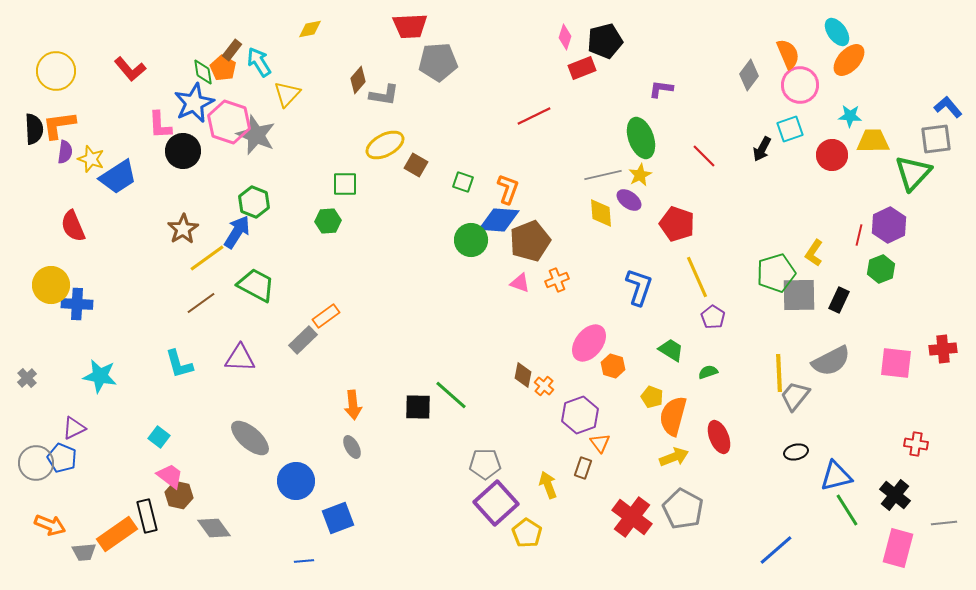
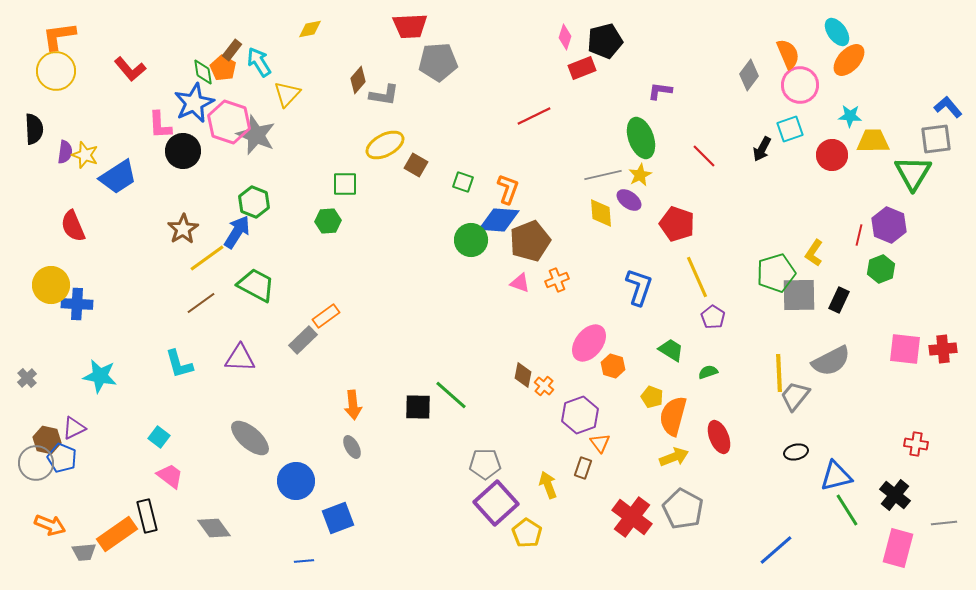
purple L-shape at (661, 89): moved 1 px left, 2 px down
orange L-shape at (59, 125): moved 89 px up
yellow star at (91, 159): moved 6 px left, 4 px up
green triangle at (913, 173): rotated 12 degrees counterclockwise
purple hexagon at (889, 225): rotated 12 degrees counterclockwise
pink square at (896, 363): moved 9 px right, 14 px up
brown hexagon at (179, 495): moved 132 px left, 55 px up
